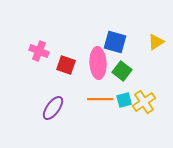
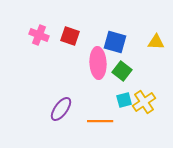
yellow triangle: rotated 36 degrees clockwise
pink cross: moved 16 px up
red square: moved 4 px right, 29 px up
orange line: moved 22 px down
purple ellipse: moved 8 px right, 1 px down
